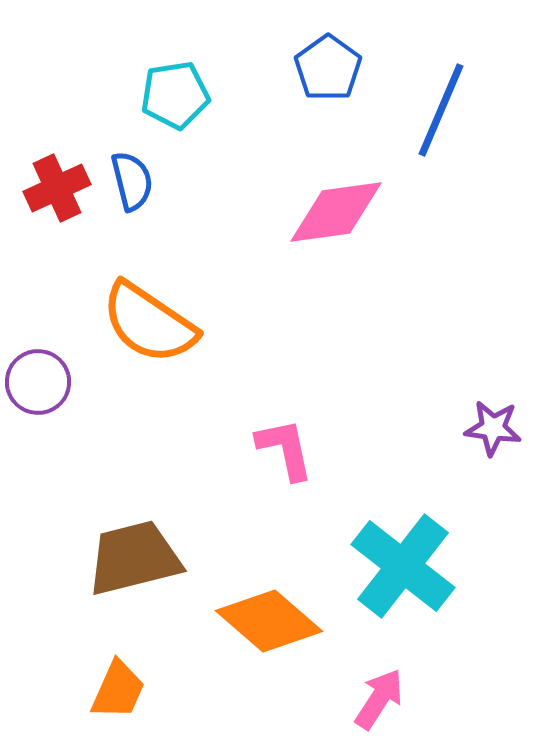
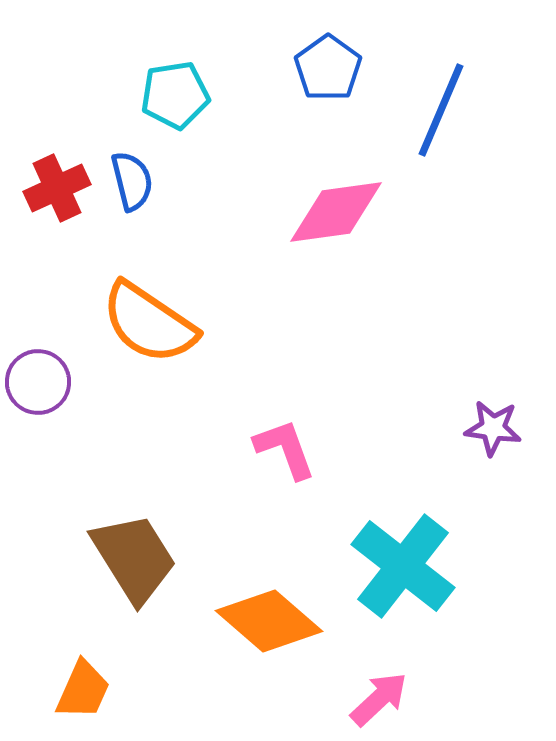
pink L-shape: rotated 8 degrees counterclockwise
brown trapezoid: rotated 72 degrees clockwise
orange trapezoid: moved 35 px left
pink arrow: rotated 14 degrees clockwise
